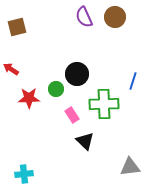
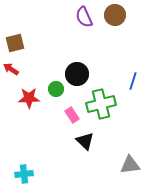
brown circle: moved 2 px up
brown square: moved 2 px left, 16 px down
green cross: moved 3 px left; rotated 12 degrees counterclockwise
gray triangle: moved 2 px up
